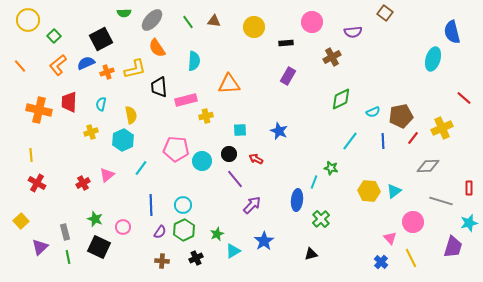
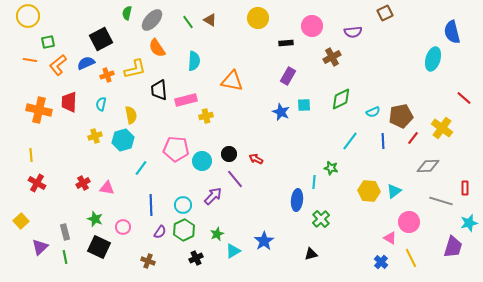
green semicircle at (124, 13): moved 3 px right; rotated 104 degrees clockwise
brown square at (385, 13): rotated 28 degrees clockwise
yellow circle at (28, 20): moved 4 px up
brown triangle at (214, 21): moved 4 px left, 1 px up; rotated 24 degrees clockwise
pink circle at (312, 22): moved 4 px down
yellow circle at (254, 27): moved 4 px right, 9 px up
green square at (54, 36): moved 6 px left, 6 px down; rotated 32 degrees clockwise
orange line at (20, 66): moved 10 px right, 6 px up; rotated 40 degrees counterclockwise
orange cross at (107, 72): moved 3 px down
orange triangle at (229, 84): moved 3 px right, 3 px up; rotated 15 degrees clockwise
black trapezoid at (159, 87): moved 3 px down
yellow cross at (442, 128): rotated 30 degrees counterclockwise
cyan square at (240, 130): moved 64 px right, 25 px up
blue star at (279, 131): moved 2 px right, 19 px up
yellow cross at (91, 132): moved 4 px right, 4 px down
cyan hexagon at (123, 140): rotated 10 degrees clockwise
pink triangle at (107, 175): moved 13 px down; rotated 49 degrees clockwise
cyan line at (314, 182): rotated 16 degrees counterclockwise
red rectangle at (469, 188): moved 4 px left
purple arrow at (252, 205): moved 39 px left, 9 px up
pink circle at (413, 222): moved 4 px left
pink triangle at (390, 238): rotated 16 degrees counterclockwise
green line at (68, 257): moved 3 px left
brown cross at (162, 261): moved 14 px left; rotated 16 degrees clockwise
